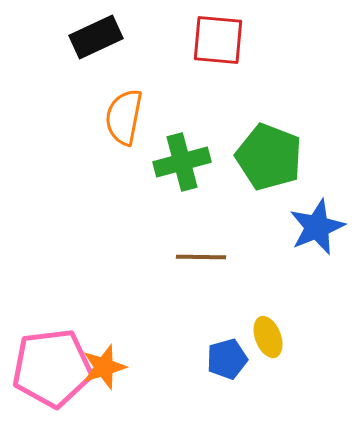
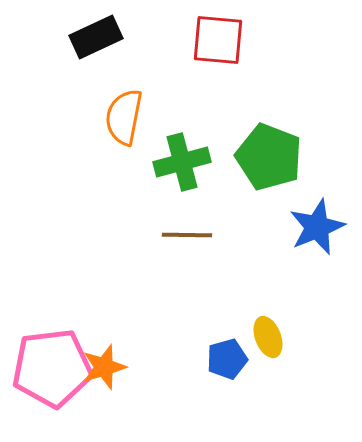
brown line: moved 14 px left, 22 px up
